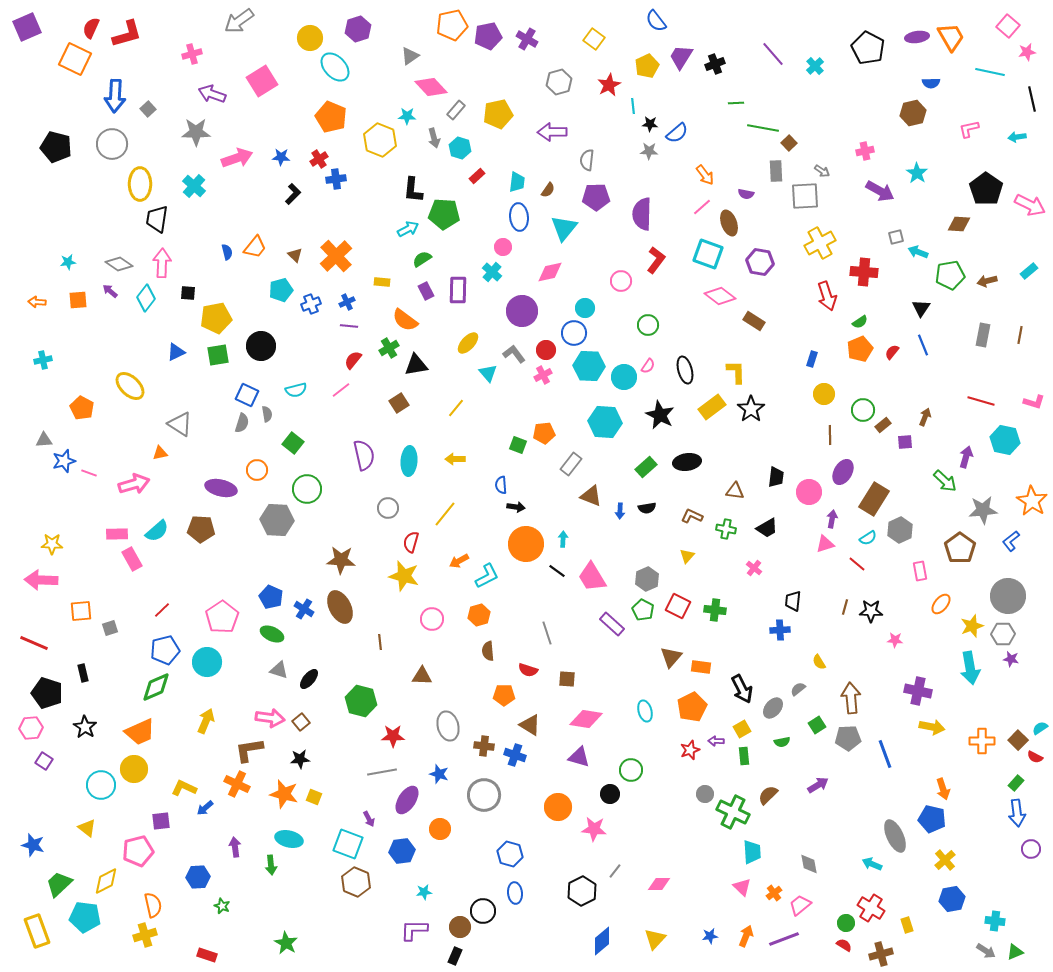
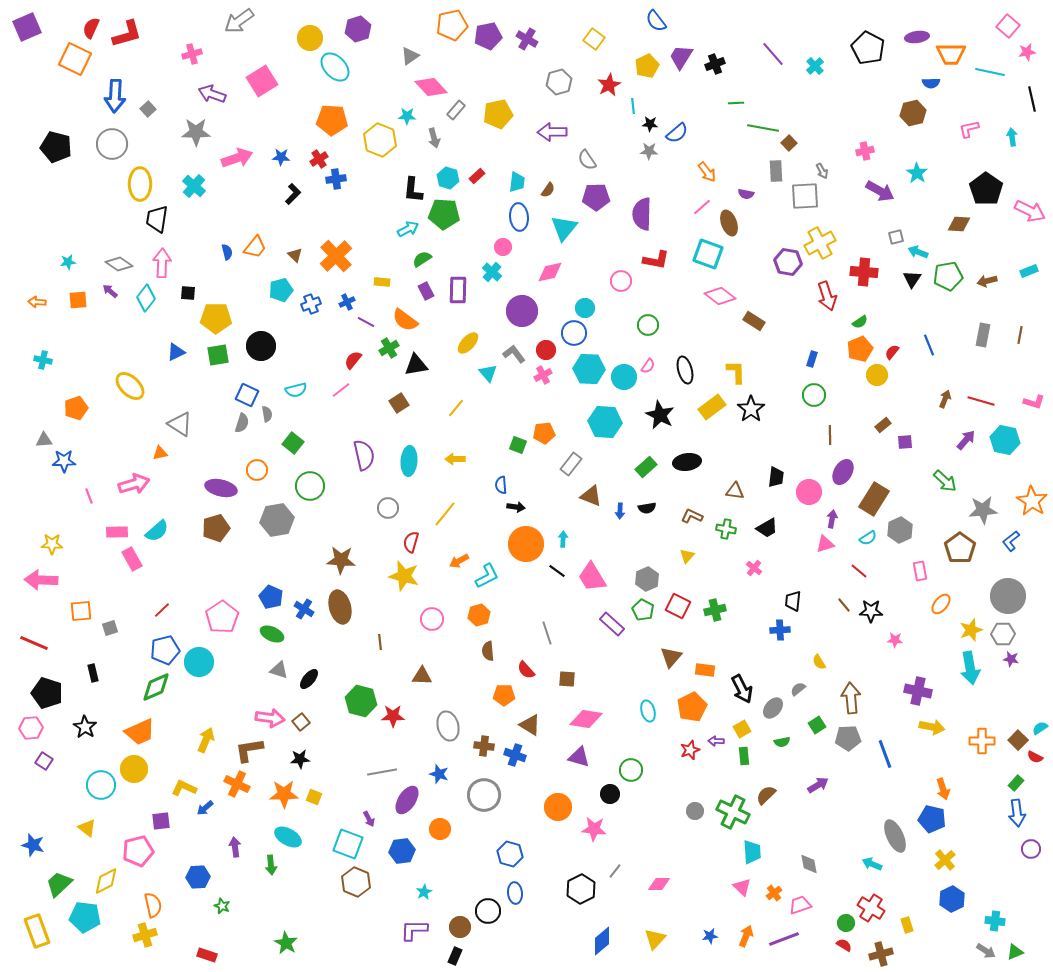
orange trapezoid at (951, 37): moved 17 px down; rotated 120 degrees clockwise
orange pentagon at (331, 117): moved 1 px right, 3 px down; rotated 20 degrees counterclockwise
cyan arrow at (1017, 137): moved 5 px left; rotated 90 degrees clockwise
cyan hexagon at (460, 148): moved 12 px left, 30 px down
gray semicircle at (587, 160): rotated 40 degrees counterclockwise
gray arrow at (822, 171): rotated 28 degrees clockwise
orange arrow at (705, 175): moved 2 px right, 3 px up
pink arrow at (1030, 205): moved 6 px down
red L-shape at (656, 260): rotated 64 degrees clockwise
purple hexagon at (760, 262): moved 28 px right
cyan rectangle at (1029, 271): rotated 18 degrees clockwise
green pentagon at (950, 275): moved 2 px left, 1 px down
black triangle at (921, 308): moved 9 px left, 29 px up
yellow pentagon at (216, 318): rotated 12 degrees clockwise
purple line at (349, 326): moved 17 px right, 4 px up; rotated 24 degrees clockwise
blue line at (923, 345): moved 6 px right
cyan cross at (43, 360): rotated 24 degrees clockwise
cyan hexagon at (589, 366): moved 3 px down
yellow circle at (824, 394): moved 53 px right, 19 px up
orange pentagon at (82, 408): moved 6 px left; rotated 25 degrees clockwise
green circle at (863, 410): moved 49 px left, 15 px up
brown arrow at (925, 417): moved 20 px right, 18 px up
purple arrow at (966, 457): moved 17 px up; rotated 25 degrees clockwise
blue star at (64, 461): rotated 15 degrees clockwise
pink line at (89, 473): moved 23 px down; rotated 49 degrees clockwise
green circle at (307, 489): moved 3 px right, 3 px up
gray hexagon at (277, 520): rotated 12 degrees counterclockwise
brown pentagon at (201, 529): moved 15 px right, 1 px up; rotated 20 degrees counterclockwise
pink rectangle at (117, 534): moved 2 px up
red line at (857, 564): moved 2 px right, 7 px down
brown ellipse at (340, 607): rotated 12 degrees clockwise
brown line at (845, 607): moved 1 px left, 2 px up; rotated 56 degrees counterclockwise
green cross at (715, 610): rotated 20 degrees counterclockwise
yellow star at (972, 626): moved 1 px left, 4 px down
cyan circle at (207, 662): moved 8 px left
orange rectangle at (701, 667): moved 4 px right, 3 px down
red semicircle at (528, 670): moved 2 px left; rotated 30 degrees clockwise
black rectangle at (83, 673): moved 10 px right
cyan ellipse at (645, 711): moved 3 px right
yellow arrow at (206, 721): moved 19 px down
red star at (393, 736): moved 20 px up
orange star at (284, 794): rotated 16 degrees counterclockwise
gray circle at (705, 794): moved 10 px left, 17 px down
brown semicircle at (768, 795): moved 2 px left
cyan ellipse at (289, 839): moved 1 px left, 2 px up; rotated 16 degrees clockwise
black hexagon at (582, 891): moved 1 px left, 2 px up
cyan star at (424, 892): rotated 21 degrees counterclockwise
blue hexagon at (952, 899): rotated 15 degrees counterclockwise
pink trapezoid at (800, 905): rotated 20 degrees clockwise
black circle at (483, 911): moved 5 px right
